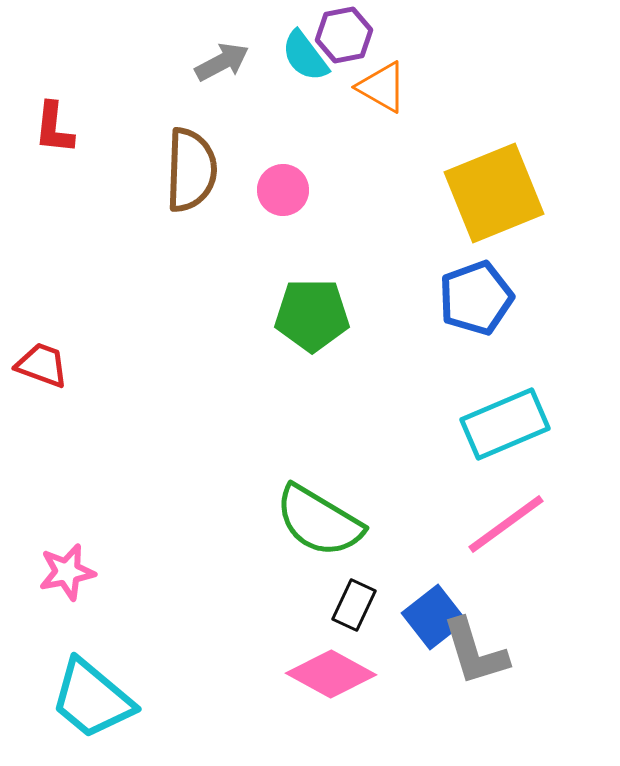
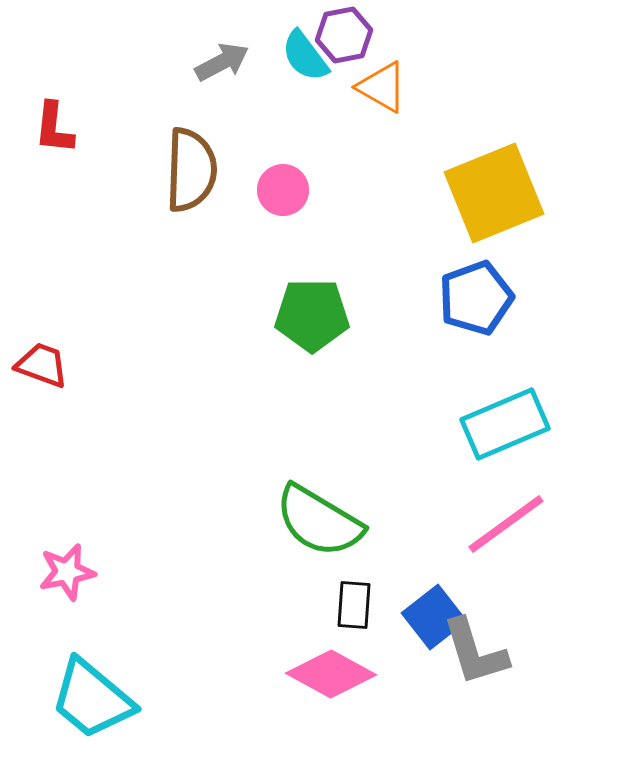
black rectangle: rotated 21 degrees counterclockwise
